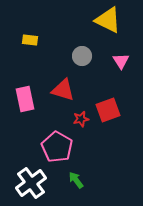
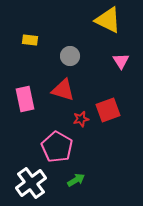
gray circle: moved 12 px left
green arrow: rotated 96 degrees clockwise
